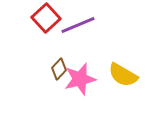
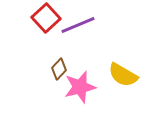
pink star: moved 8 px down
